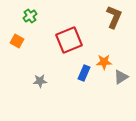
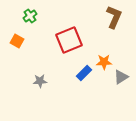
blue rectangle: rotated 21 degrees clockwise
